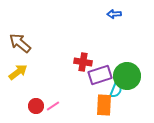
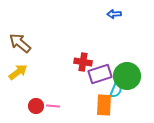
purple rectangle: moved 1 px up
pink line: rotated 40 degrees clockwise
